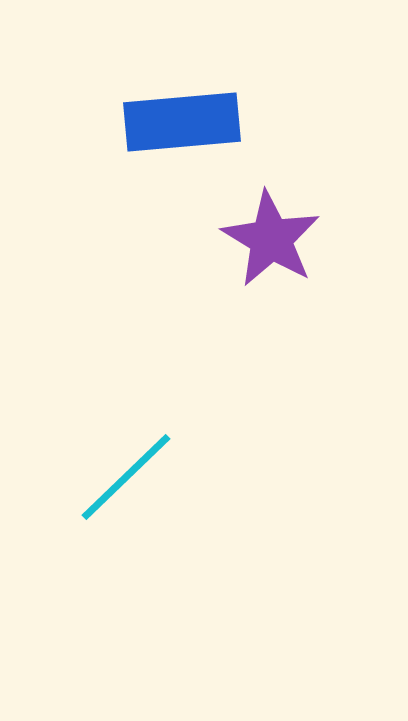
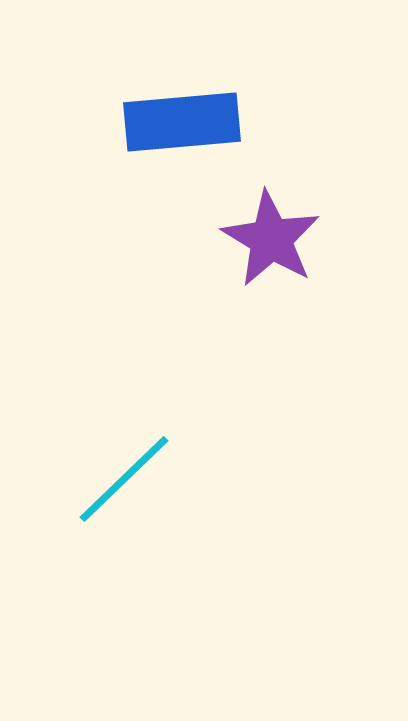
cyan line: moved 2 px left, 2 px down
